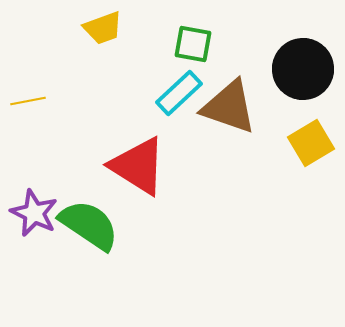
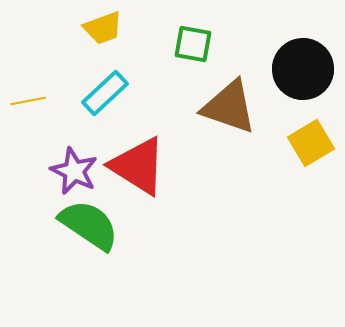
cyan rectangle: moved 74 px left
purple star: moved 40 px right, 42 px up
